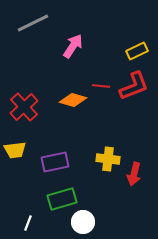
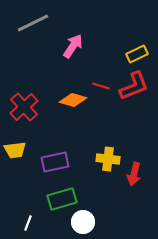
yellow rectangle: moved 3 px down
red line: rotated 12 degrees clockwise
